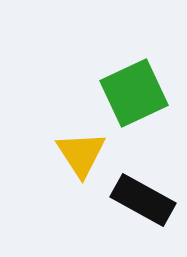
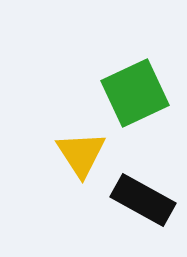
green square: moved 1 px right
